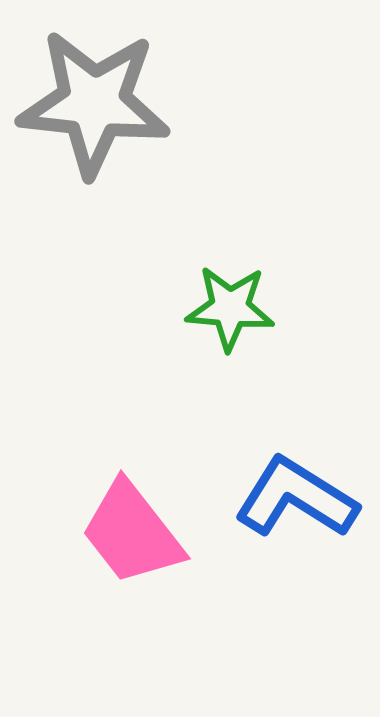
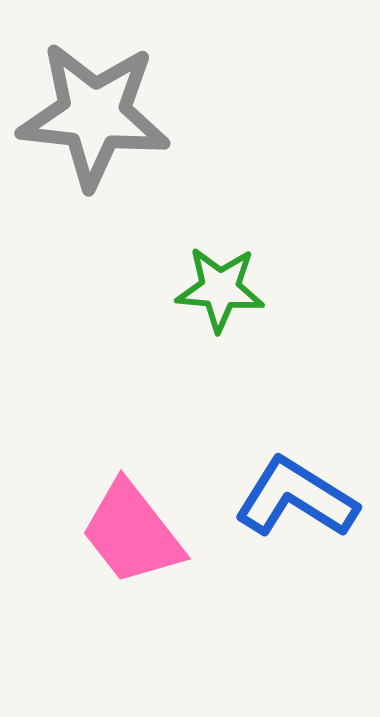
gray star: moved 12 px down
green star: moved 10 px left, 19 px up
